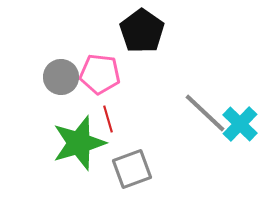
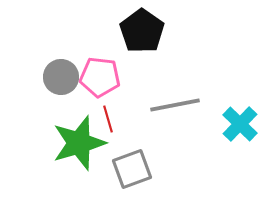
pink pentagon: moved 3 px down
gray line: moved 30 px left, 8 px up; rotated 54 degrees counterclockwise
